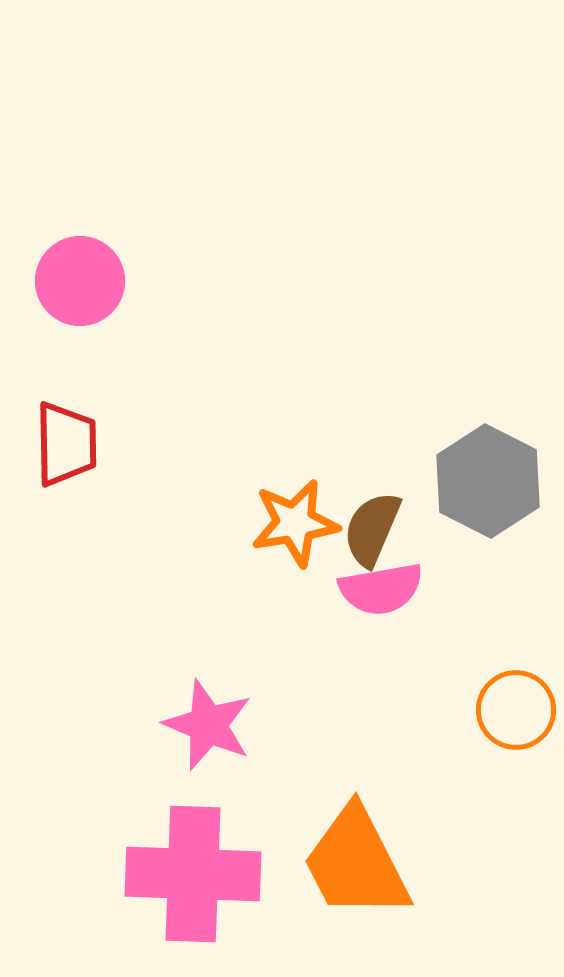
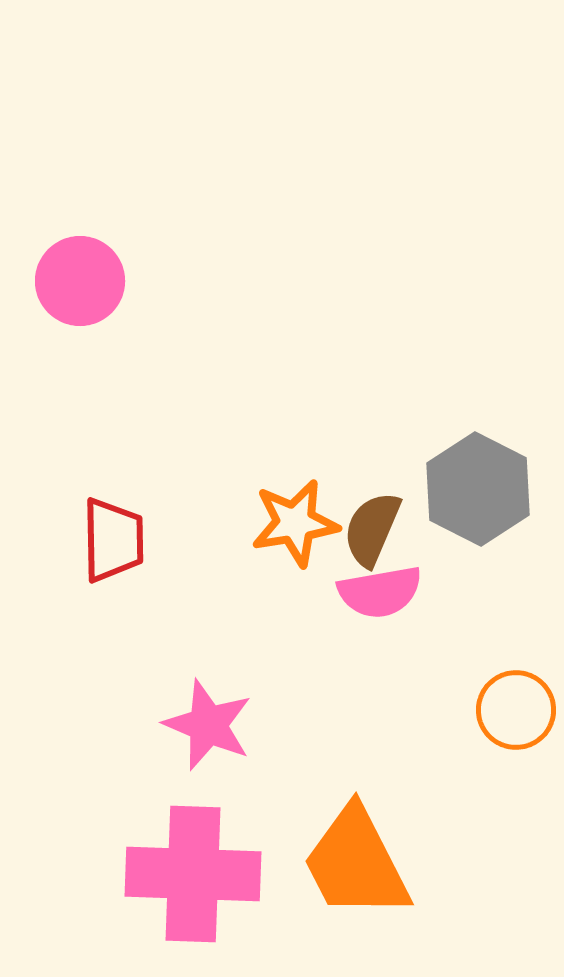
red trapezoid: moved 47 px right, 96 px down
gray hexagon: moved 10 px left, 8 px down
pink semicircle: moved 1 px left, 3 px down
